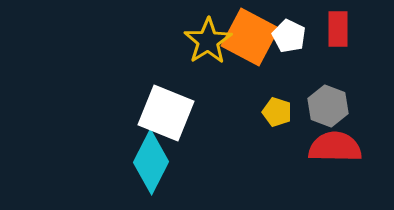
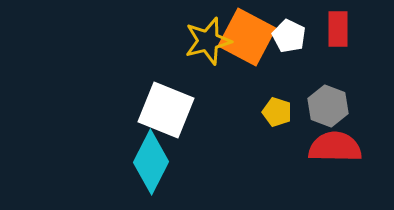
orange square: moved 3 px left
yellow star: rotated 18 degrees clockwise
white square: moved 3 px up
